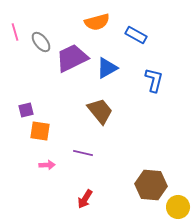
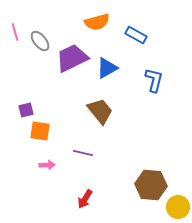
gray ellipse: moved 1 px left, 1 px up
